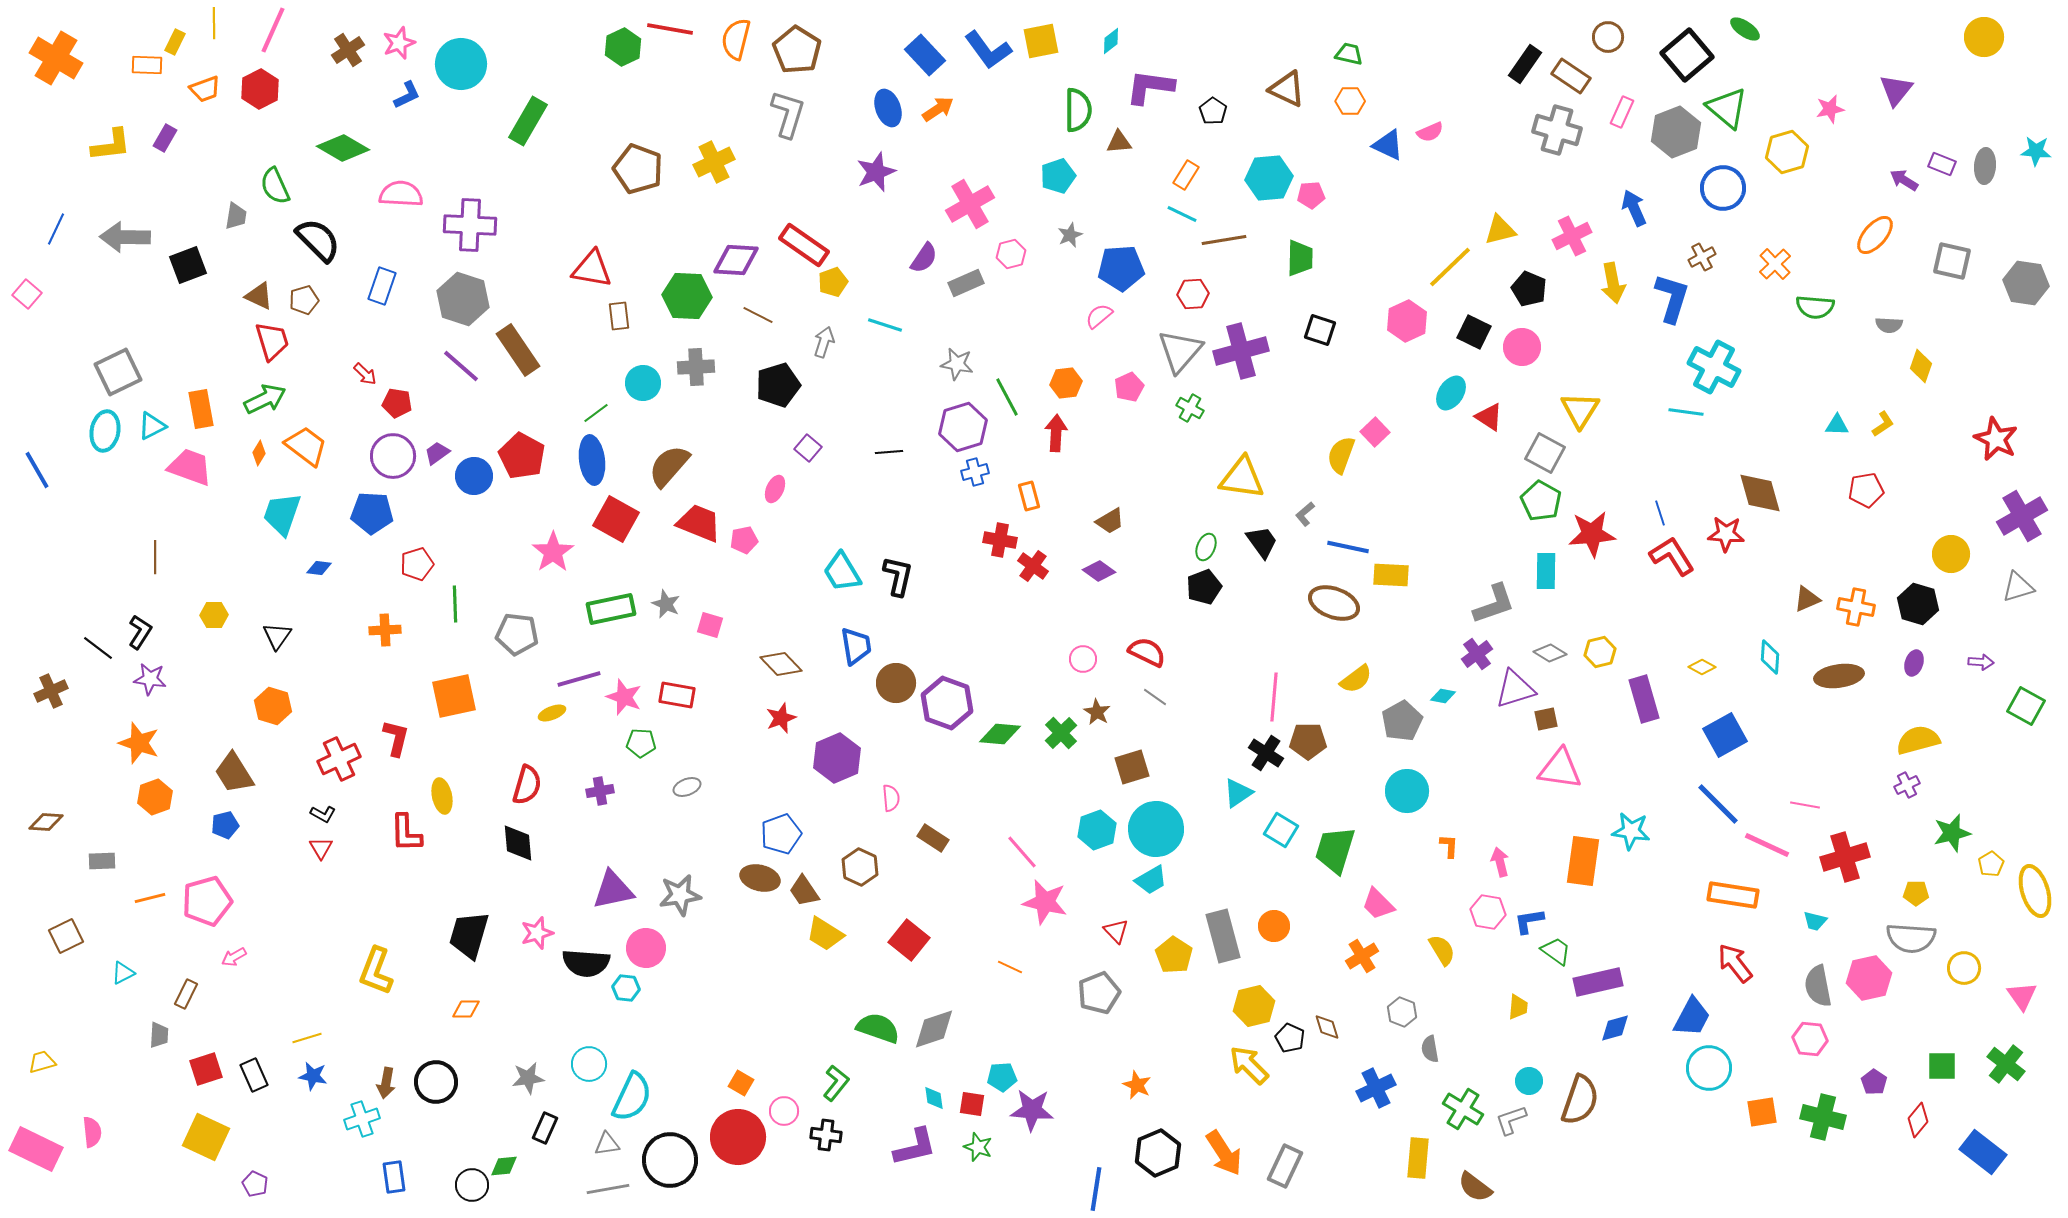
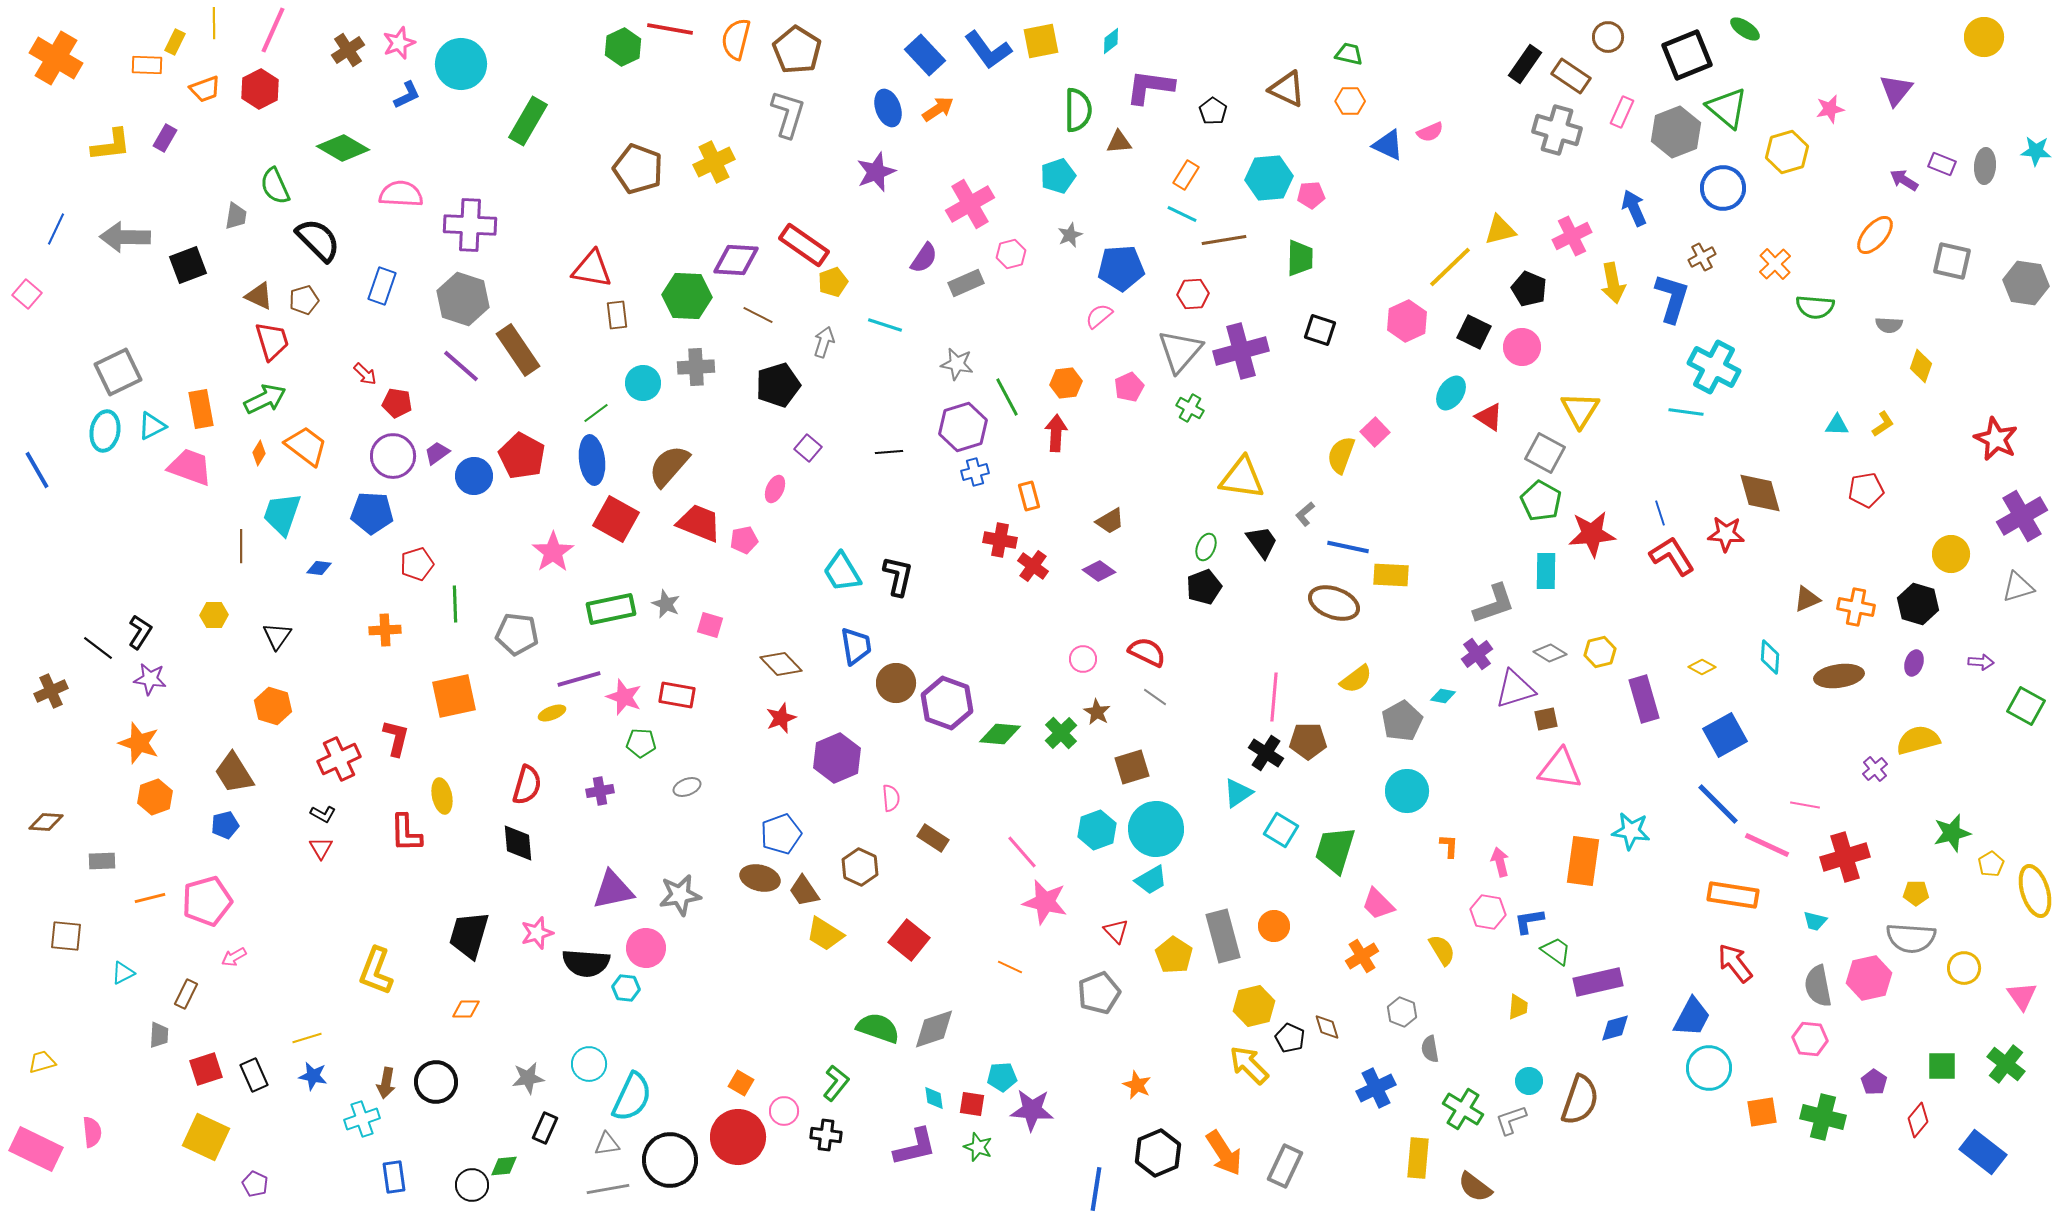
black square at (1687, 55): rotated 18 degrees clockwise
brown rectangle at (619, 316): moved 2 px left, 1 px up
brown line at (155, 557): moved 86 px right, 11 px up
purple cross at (1907, 785): moved 32 px left, 16 px up; rotated 15 degrees counterclockwise
brown square at (66, 936): rotated 32 degrees clockwise
